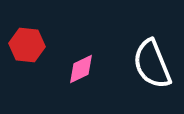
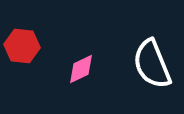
red hexagon: moved 5 px left, 1 px down
